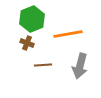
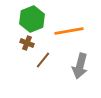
orange line: moved 1 px right, 3 px up
brown line: moved 5 px up; rotated 48 degrees counterclockwise
